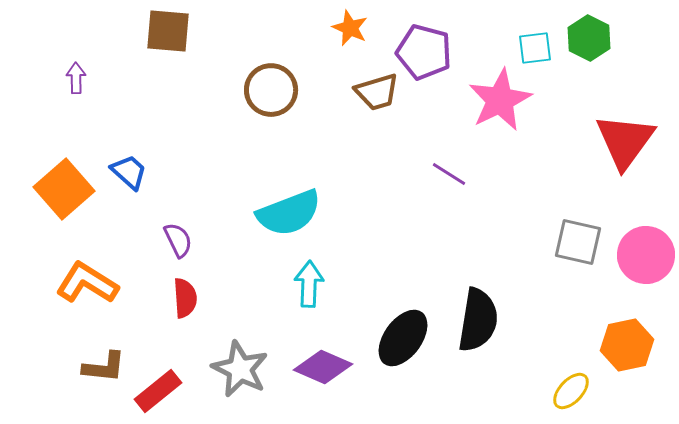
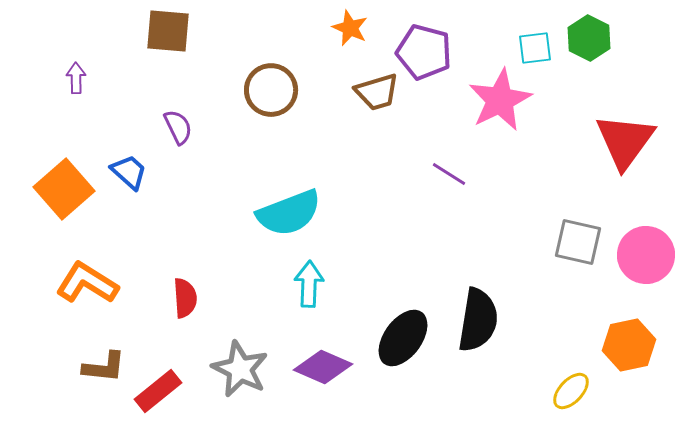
purple semicircle: moved 113 px up
orange hexagon: moved 2 px right
